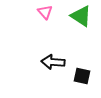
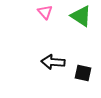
black square: moved 1 px right, 3 px up
